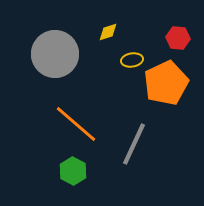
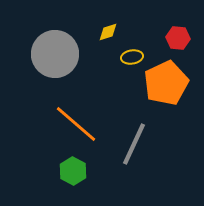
yellow ellipse: moved 3 px up
